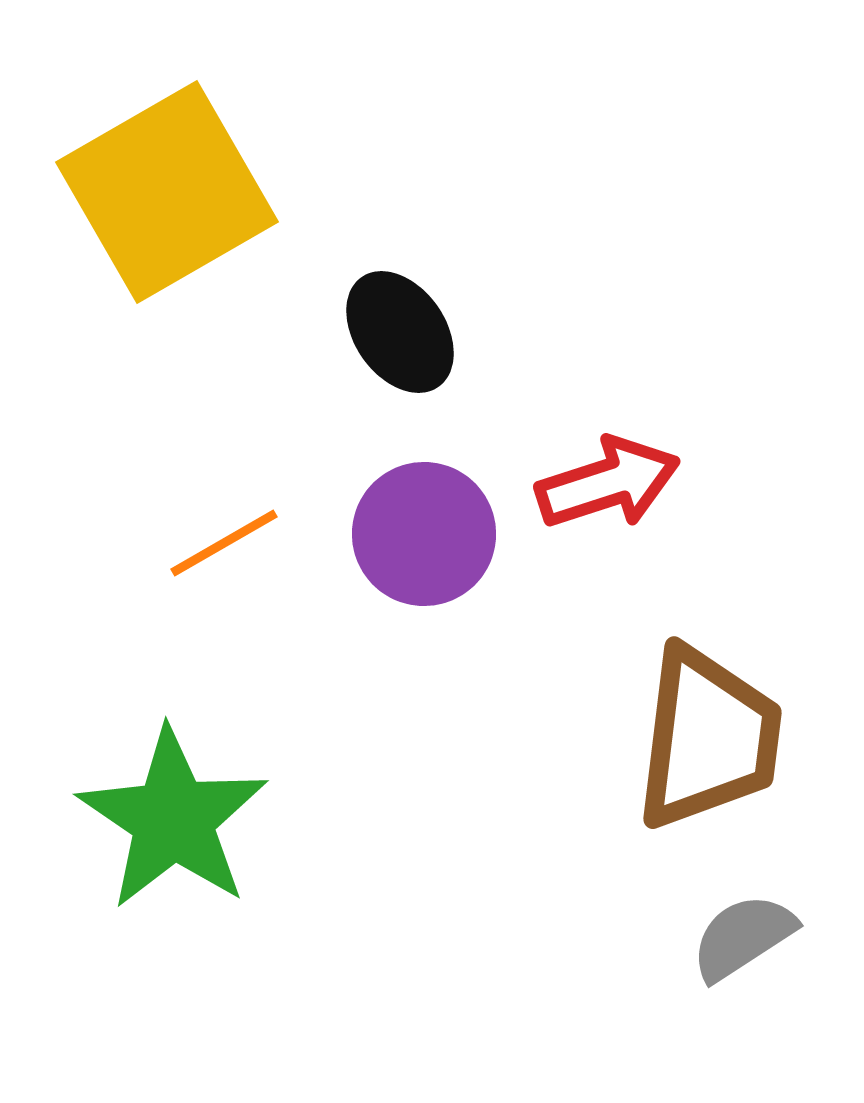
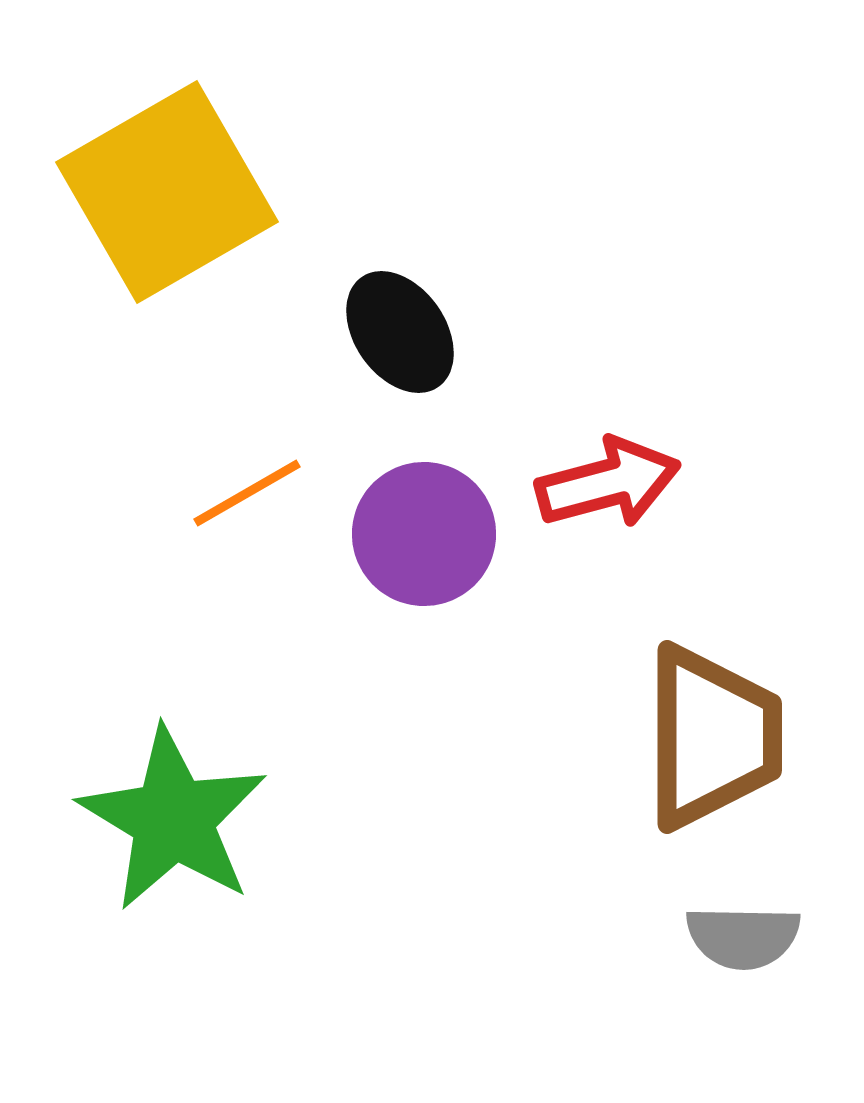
red arrow: rotated 3 degrees clockwise
orange line: moved 23 px right, 50 px up
brown trapezoid: moved 4 px right, 1 px up; rotated 7 degrees counterclockwise
green star: rotated 3 degrees counterclockwise
gray semicircle: rotated 146 degrees counterclockwise
